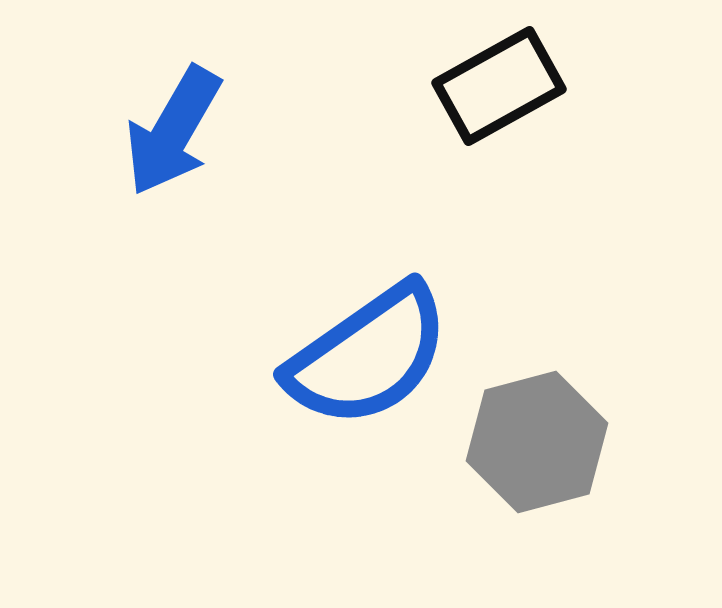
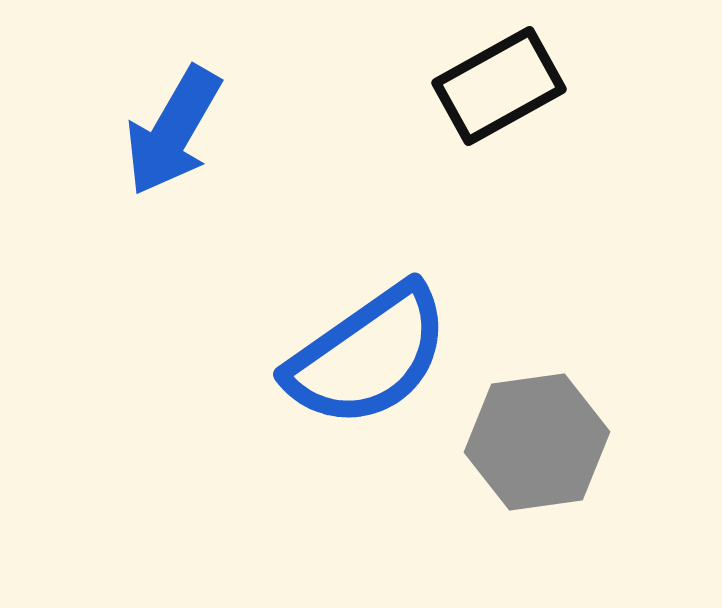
gray hexagon: rotated 7 degrees clockwise
